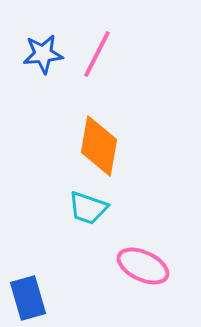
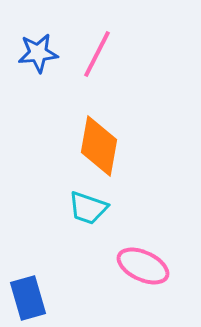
blue star: moved 5 px left, 1 px up
